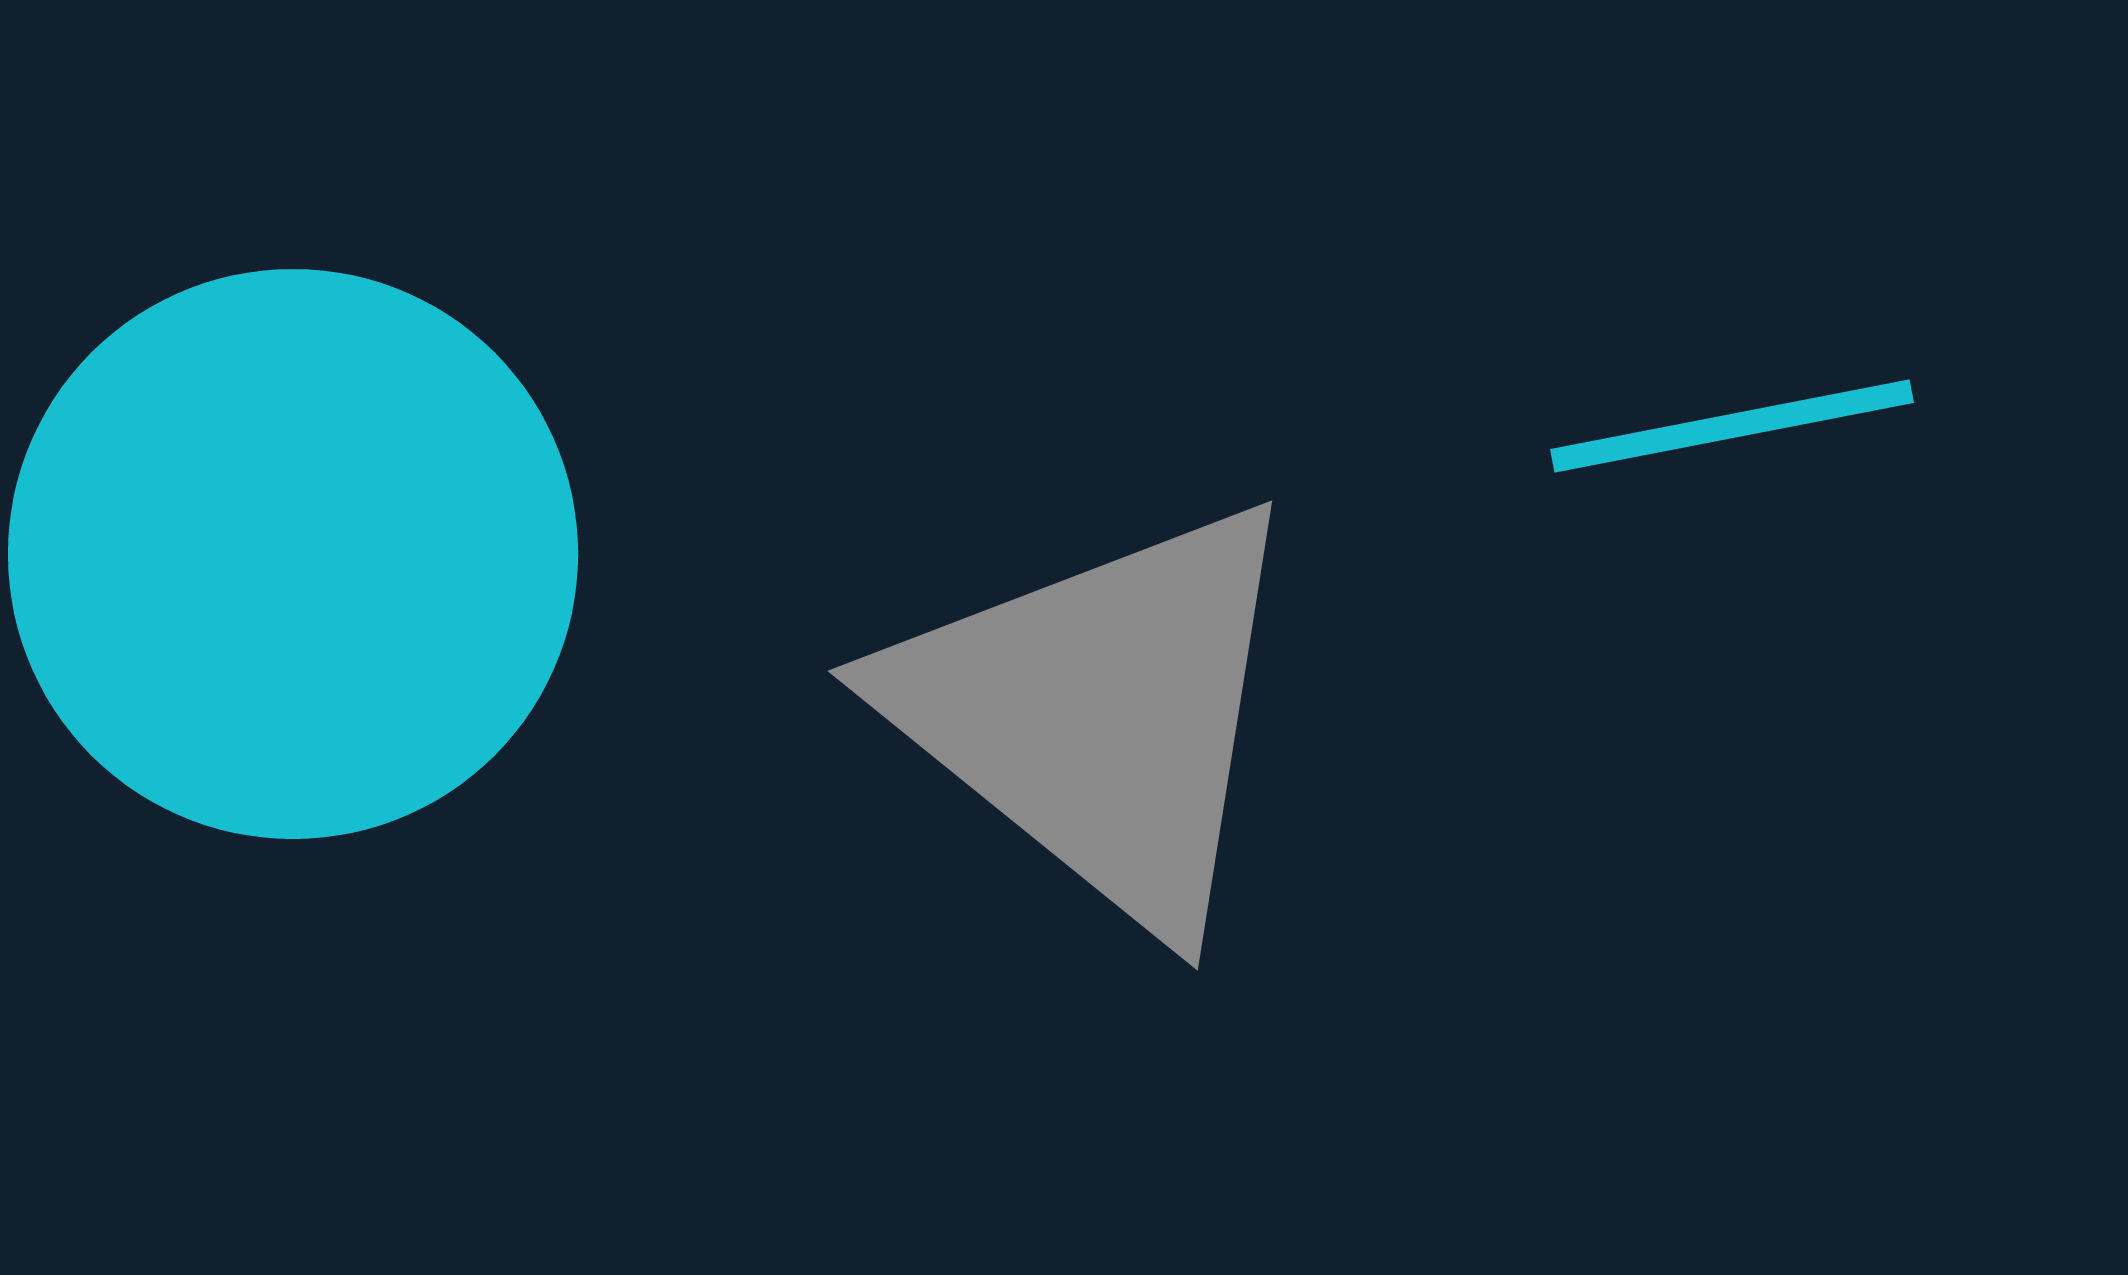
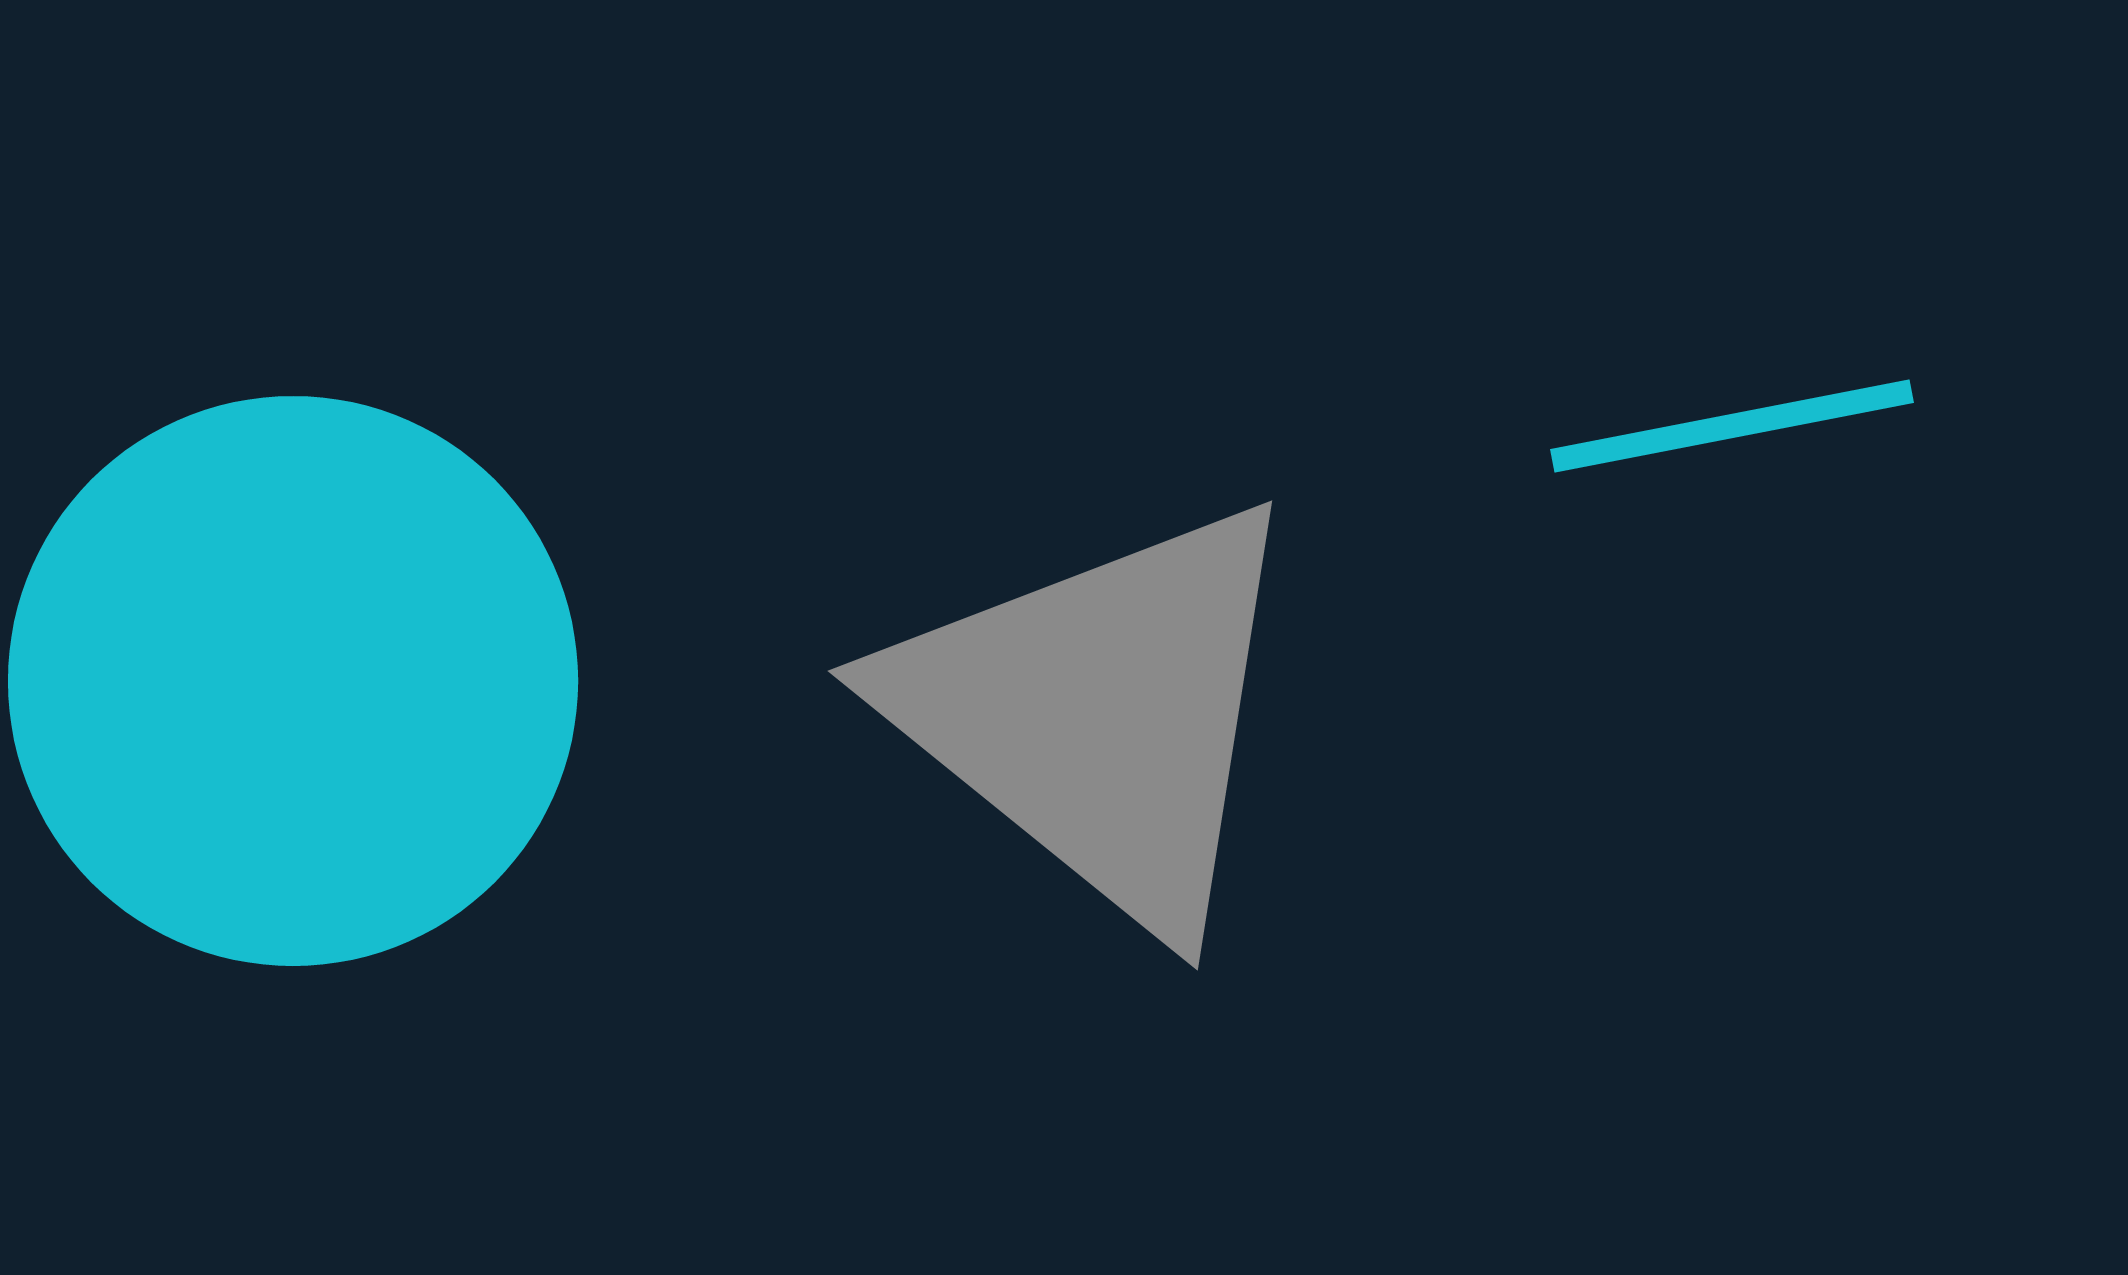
cyan circle: moved 127 px down
